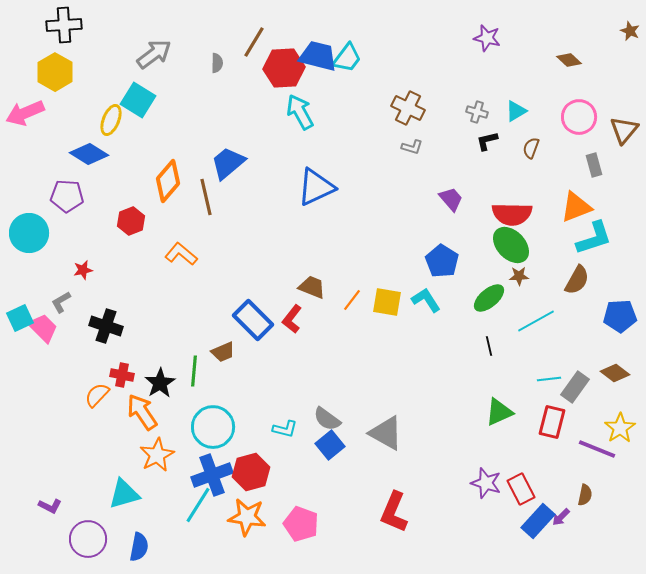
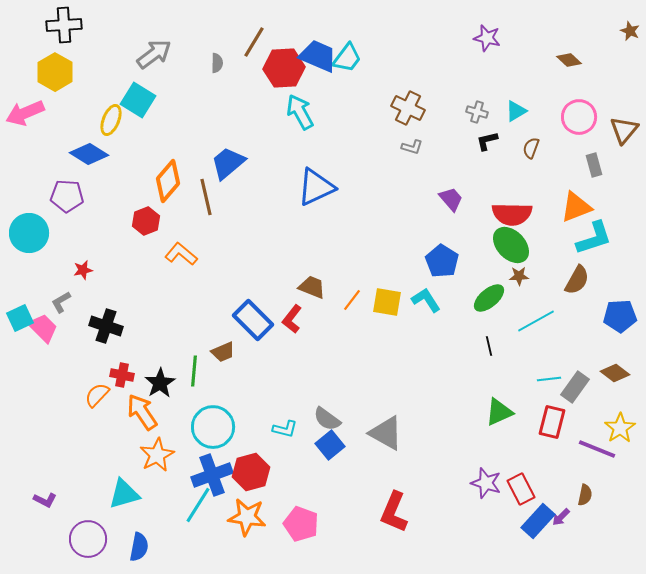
blue trapezoid at (318, 56): rotated 9 degrees clockwise
red hexagon at (131, 221): moved 15 px right
purple L-shape at (50, 506): moved 5 px left, 6 px up
